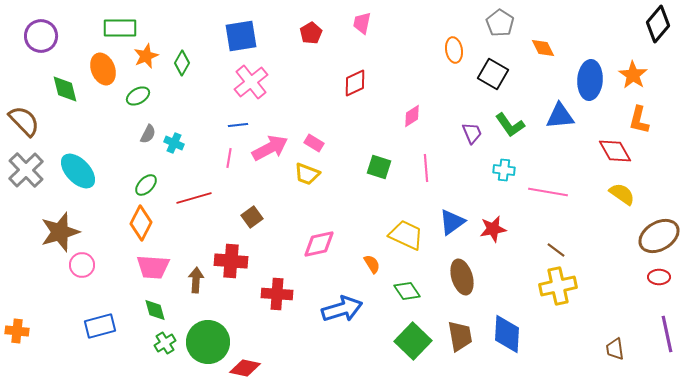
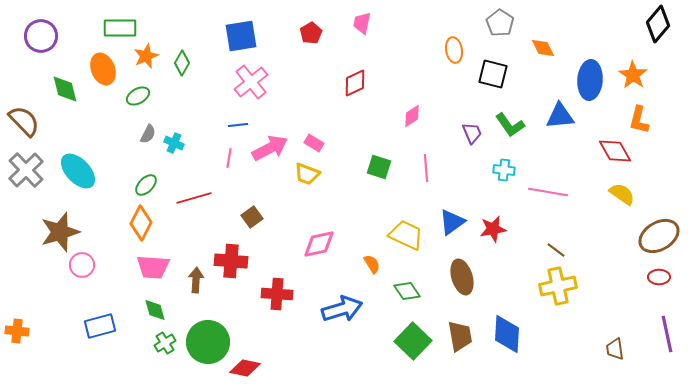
black square at (493, 74): rotated 16 degrees counterclockwise
